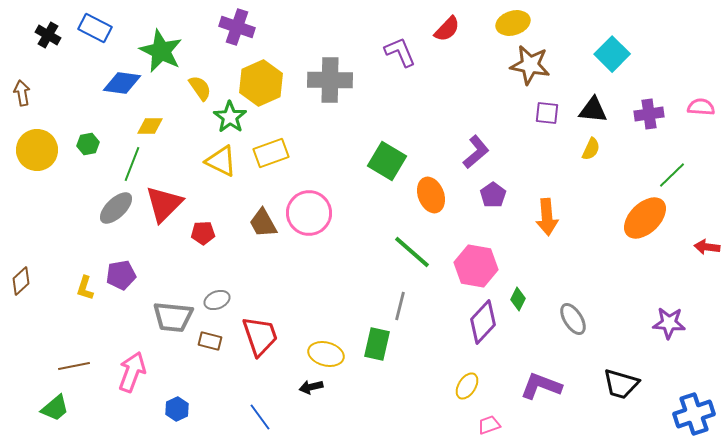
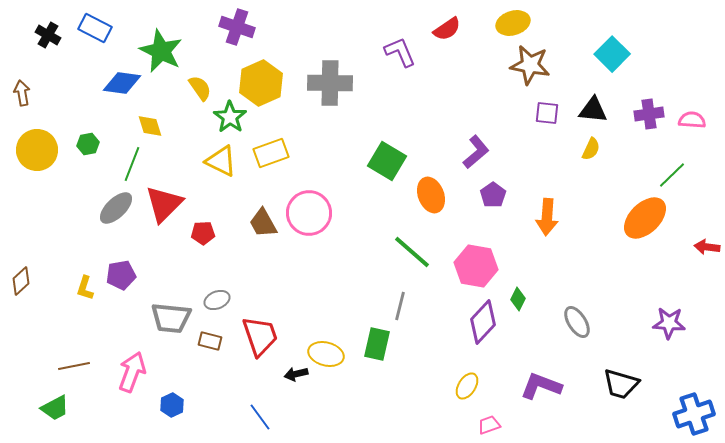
red semicircle at (447, 29): rotated 12 degrees clockwise
gray cross at (330, 80): moved 3 px down
pink semicircle at (701, 107): moved 9 px left, 13 px down
yellow diamond at (150, 126): rotated 72 degrees clockwise
orange arrow at (547, 217): rotated 9 degrees clockwise
gray trapezoid at (173, 317): moved 2 px left, 1 px down
gray ellipse at (573, 319): moved 4 px right, 3 px down
black arrow at (311, 387): moved 15 px left, 13 px up
green trapezoid at (55, 408): rotated 12 degrees clockwise
blue hexagon at (177, 409): moved 5 px left, 4 px up
